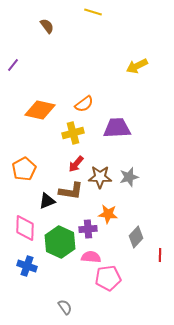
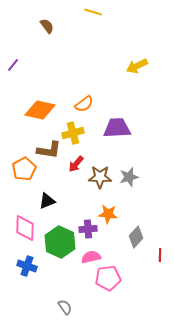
brown L-shape: moved 22 px left, 41 px up
pink semicircle: rotated 18 degrees counterclockwise
